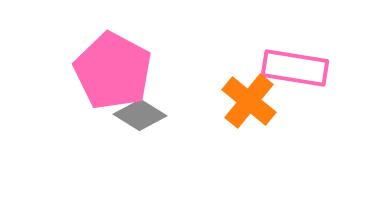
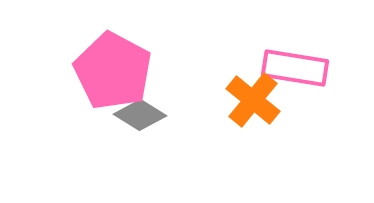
orange cross: moved 4 px right, 1 px up
